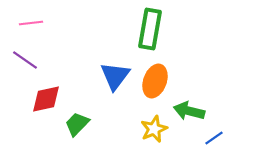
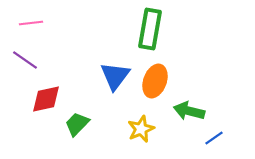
yellow star: moved 13 px left
